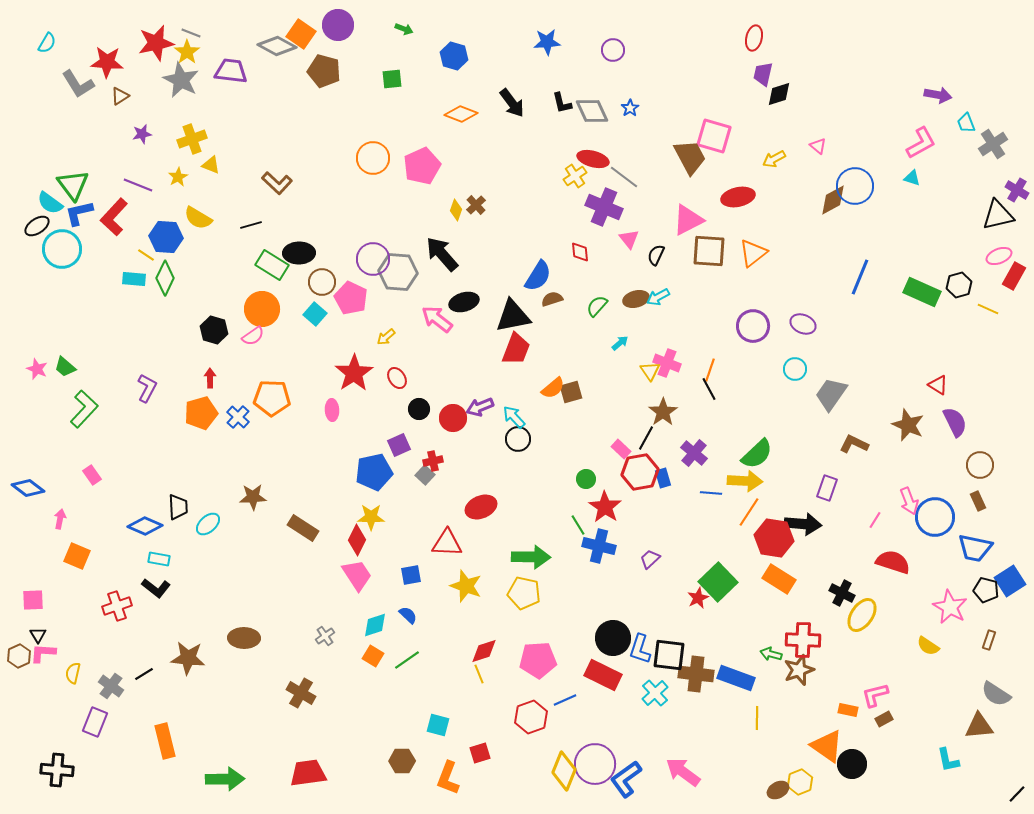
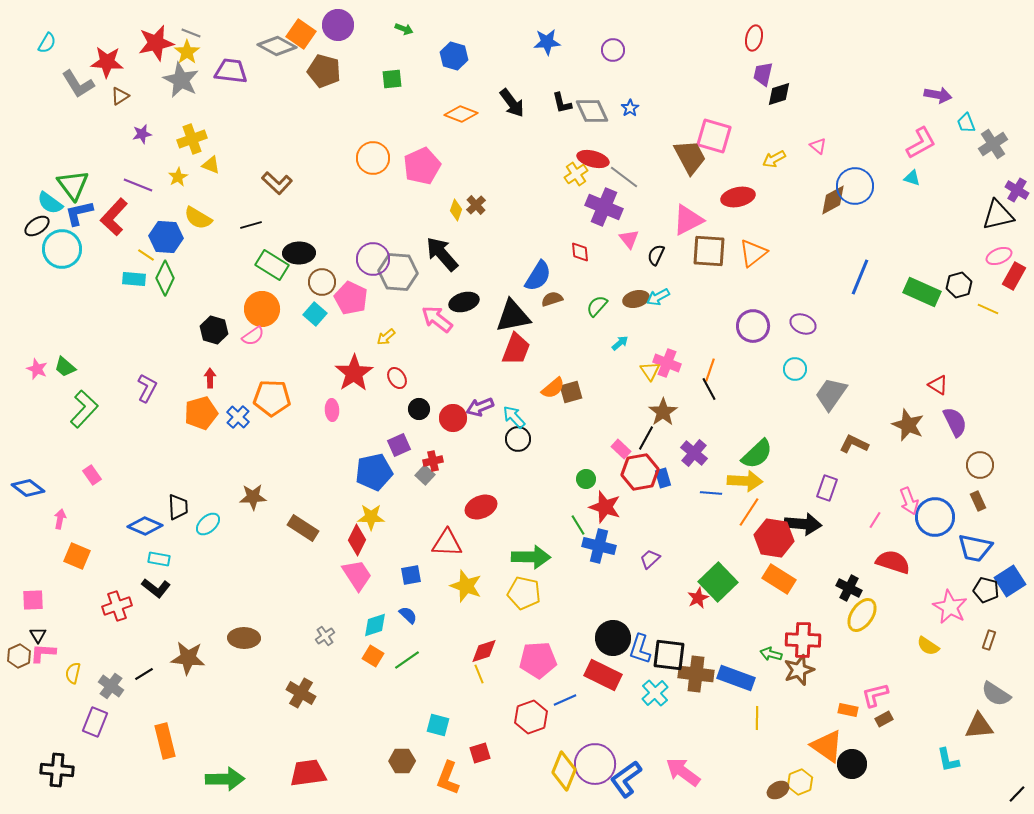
yellow cross at (575, 176): moved 1 px right, 2 px up
red star at (605, 507): rotated 16 degrees counterclockwise
black cross at (842, 593): moved 7 px right, 5 px up
